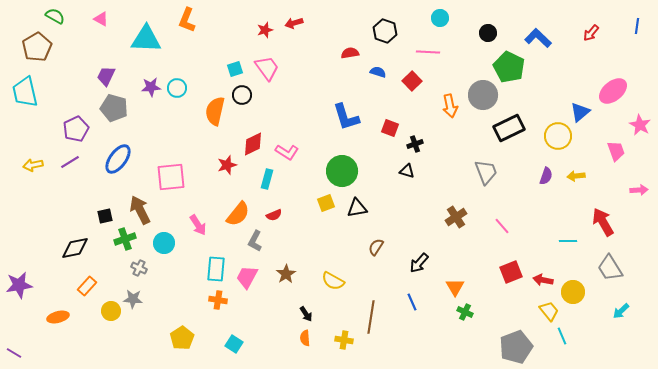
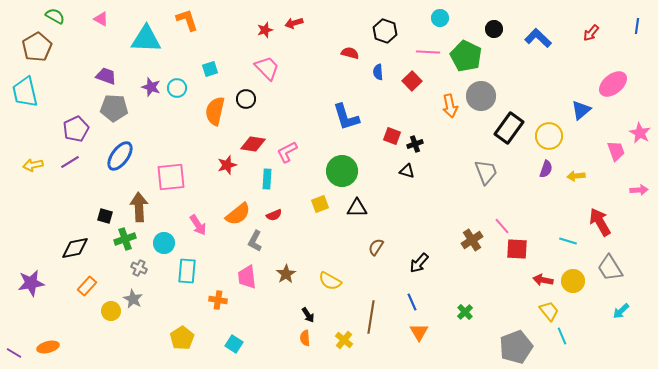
orange L-shape at (187, 20): rotated 140 degrees clockwise
black circle at (488, 33): moved 6 px right, 4 px up
red semicircle at (350, 53): rotated 24 degrees clockwise
green pentagon at (509, 67): moved 43 px left, 11 px up
pink trapezoid at (267, 68): rotated 8 degrees counterclockwise
cyan square at (235, 69): moved 25 px left
blue semicircle at (378, 72): rotated 112 degrees counterclockwise
purple trapezoid at (106, 76): rotated 85 degrees clockwise
purple star at (151, 87): rotated 24 degrees clockwise
pink ellipse at (613, 91): moved 7 px up
black circle at (242, 95): moved 4 px right, 4 px down
gray circle at (483, 95): moved 2 px left, 1 px down
gray pentagon at (114, 108): rotated 12 degrees counterclockwise
blue triangle at (580, 112): moved 1 px right, 2 px up
pink star at (640, 125): moved 8 px down
red square at (390, 128): moved 2 px right, 8 px down
black rectangle at (509, 128): rotated 28 degrees counterclockwise
yellow circle at (558, 136): moved 9 px left
red diamond at (253, 144): rotated 35 degrees clockwise
pink L-shape at (287, 152): rotated 120 degrees clockwise
blue ellipse at (118, 159): moved 2 px right, 3 px up
purple semicircle at (546, 176): moved 7 px up
cyan rectangle at (267, 179): rotated 12 degrees counterclockwise
yellow square at (326, 203): moved 6 px left, 1 px down
black triangle at (357, 208): rotated 10 degrees clockwise
brown arrow at (140, 210): moved 1 px left, 3 px up; rotated 24 degrees clockwise
orange semicircle at (238, 214): rotated 12 degrees clockwise
black square at (105, 216): rotated 28 degrees clockwise
brown cross at (456, 217): moved 16 px right, 23 px down
red arrow at (603, 222): moved 3 px left
cyan line at (568, 241): rotated 18 degrees clockwise
cyan rectangle at (216, 269): moved 29 px left, 2 px down
red square at (511, 272): moved 6 px right, 23 px up; rotated 25 degrees clockwise
pink trapezoid at (247, 277): rotated 35 degrees counterclockwise
yellow semicircle at (333, 281): moved 3 px left
purple star at (19, 285): moved 12 px right, 2 px up
orange triangle at (455, 287): moved 36 px left, 45 px down
yellow circle at (573, 292): moved 11 px up
gray star at (133, 299): rotated 24 degrees clockwise
green cross at (465, 312): rotated 21 degrees clockwise
black arrow at (306, 314): moved 2 px right, 1 px down
orange ellipse at (58, 317): moved 10 px left, 30 px down
yellow cross at (344, 340): rotated 30 degrees clockwise
